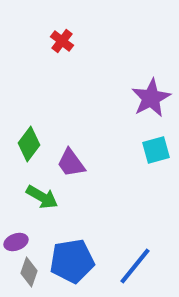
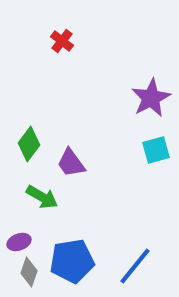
purple ellipse: moved 3 px right
